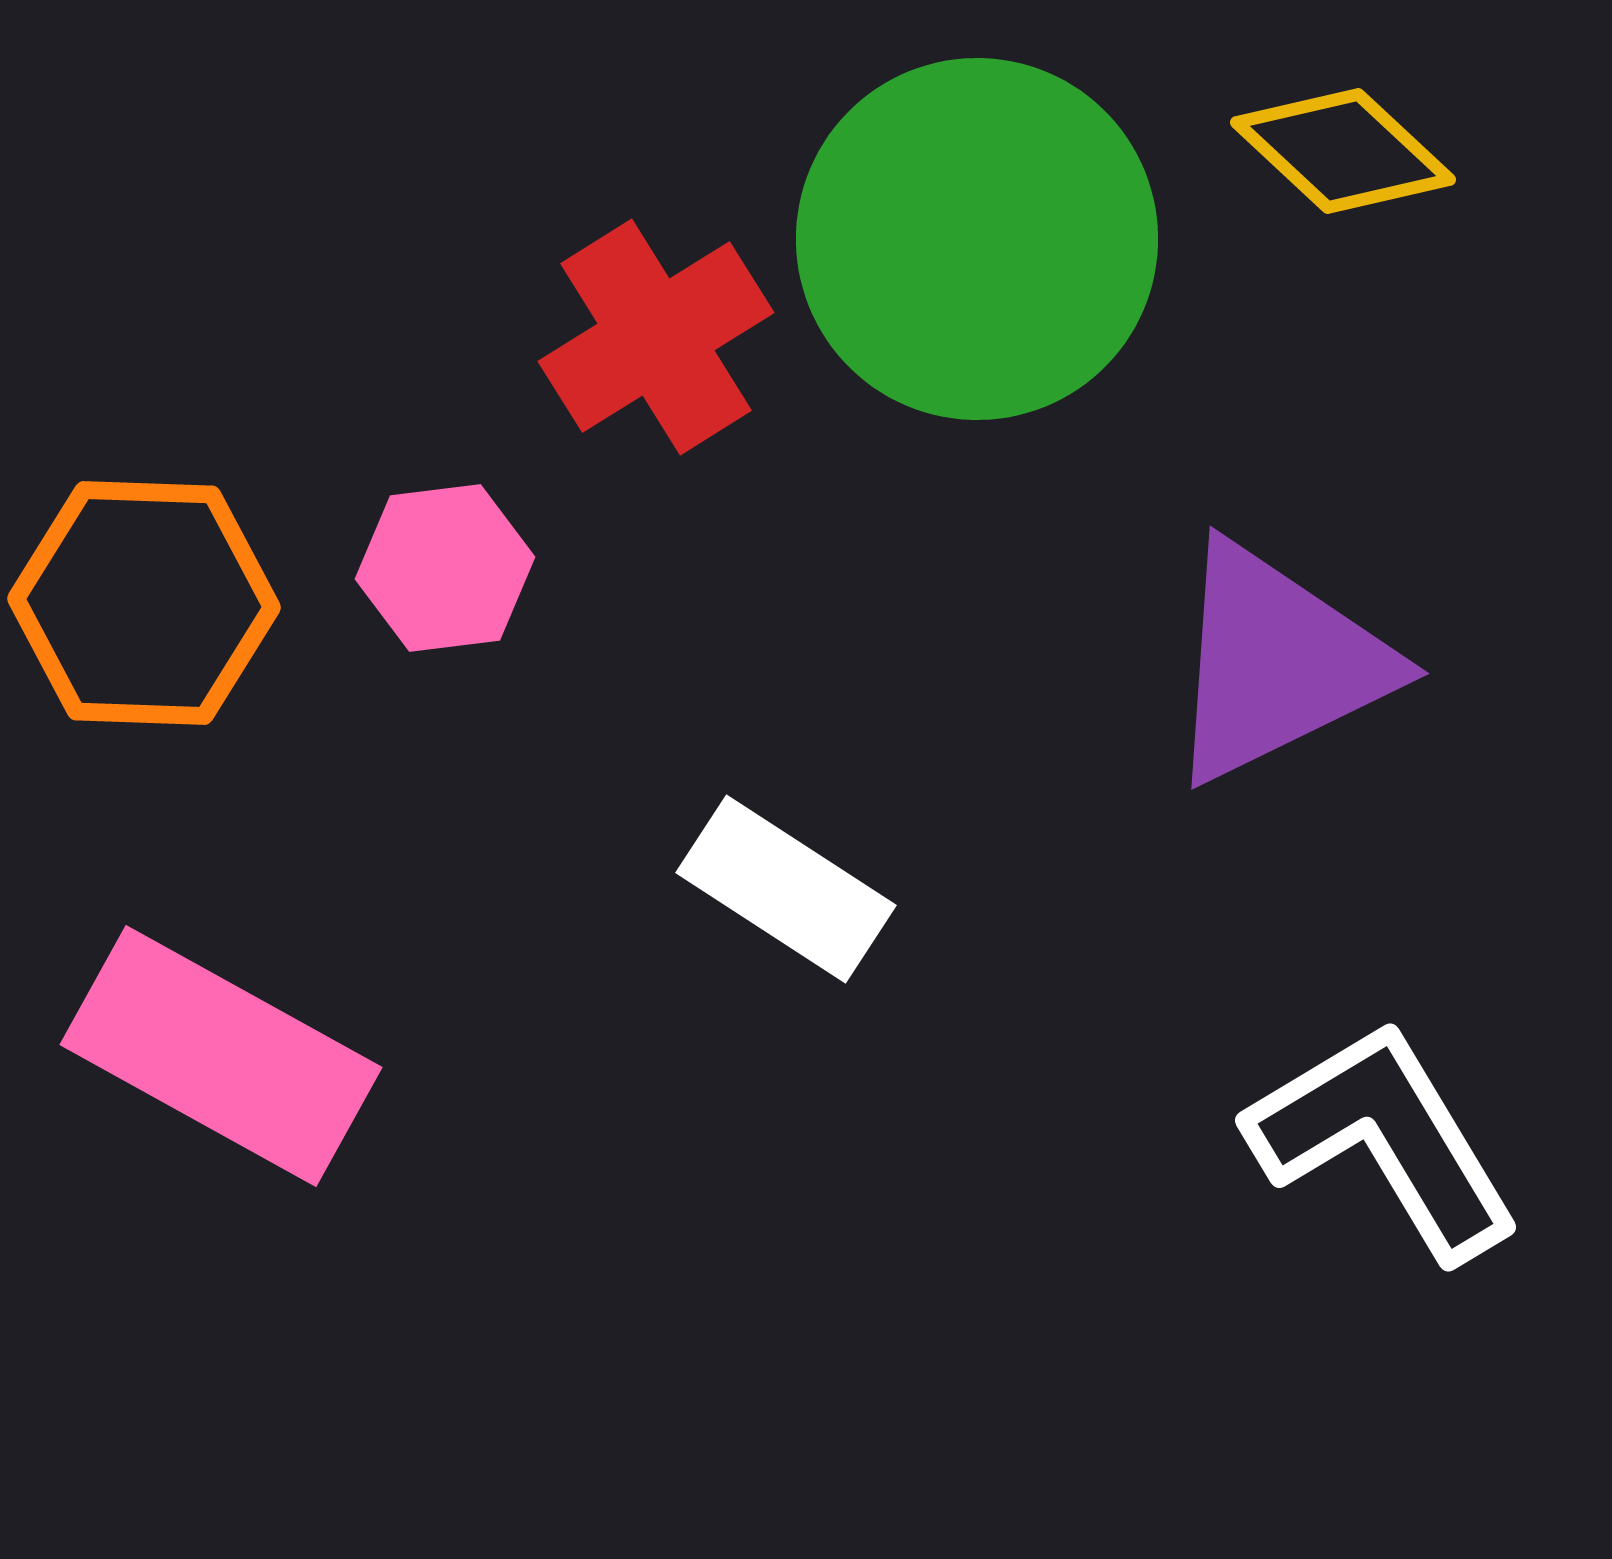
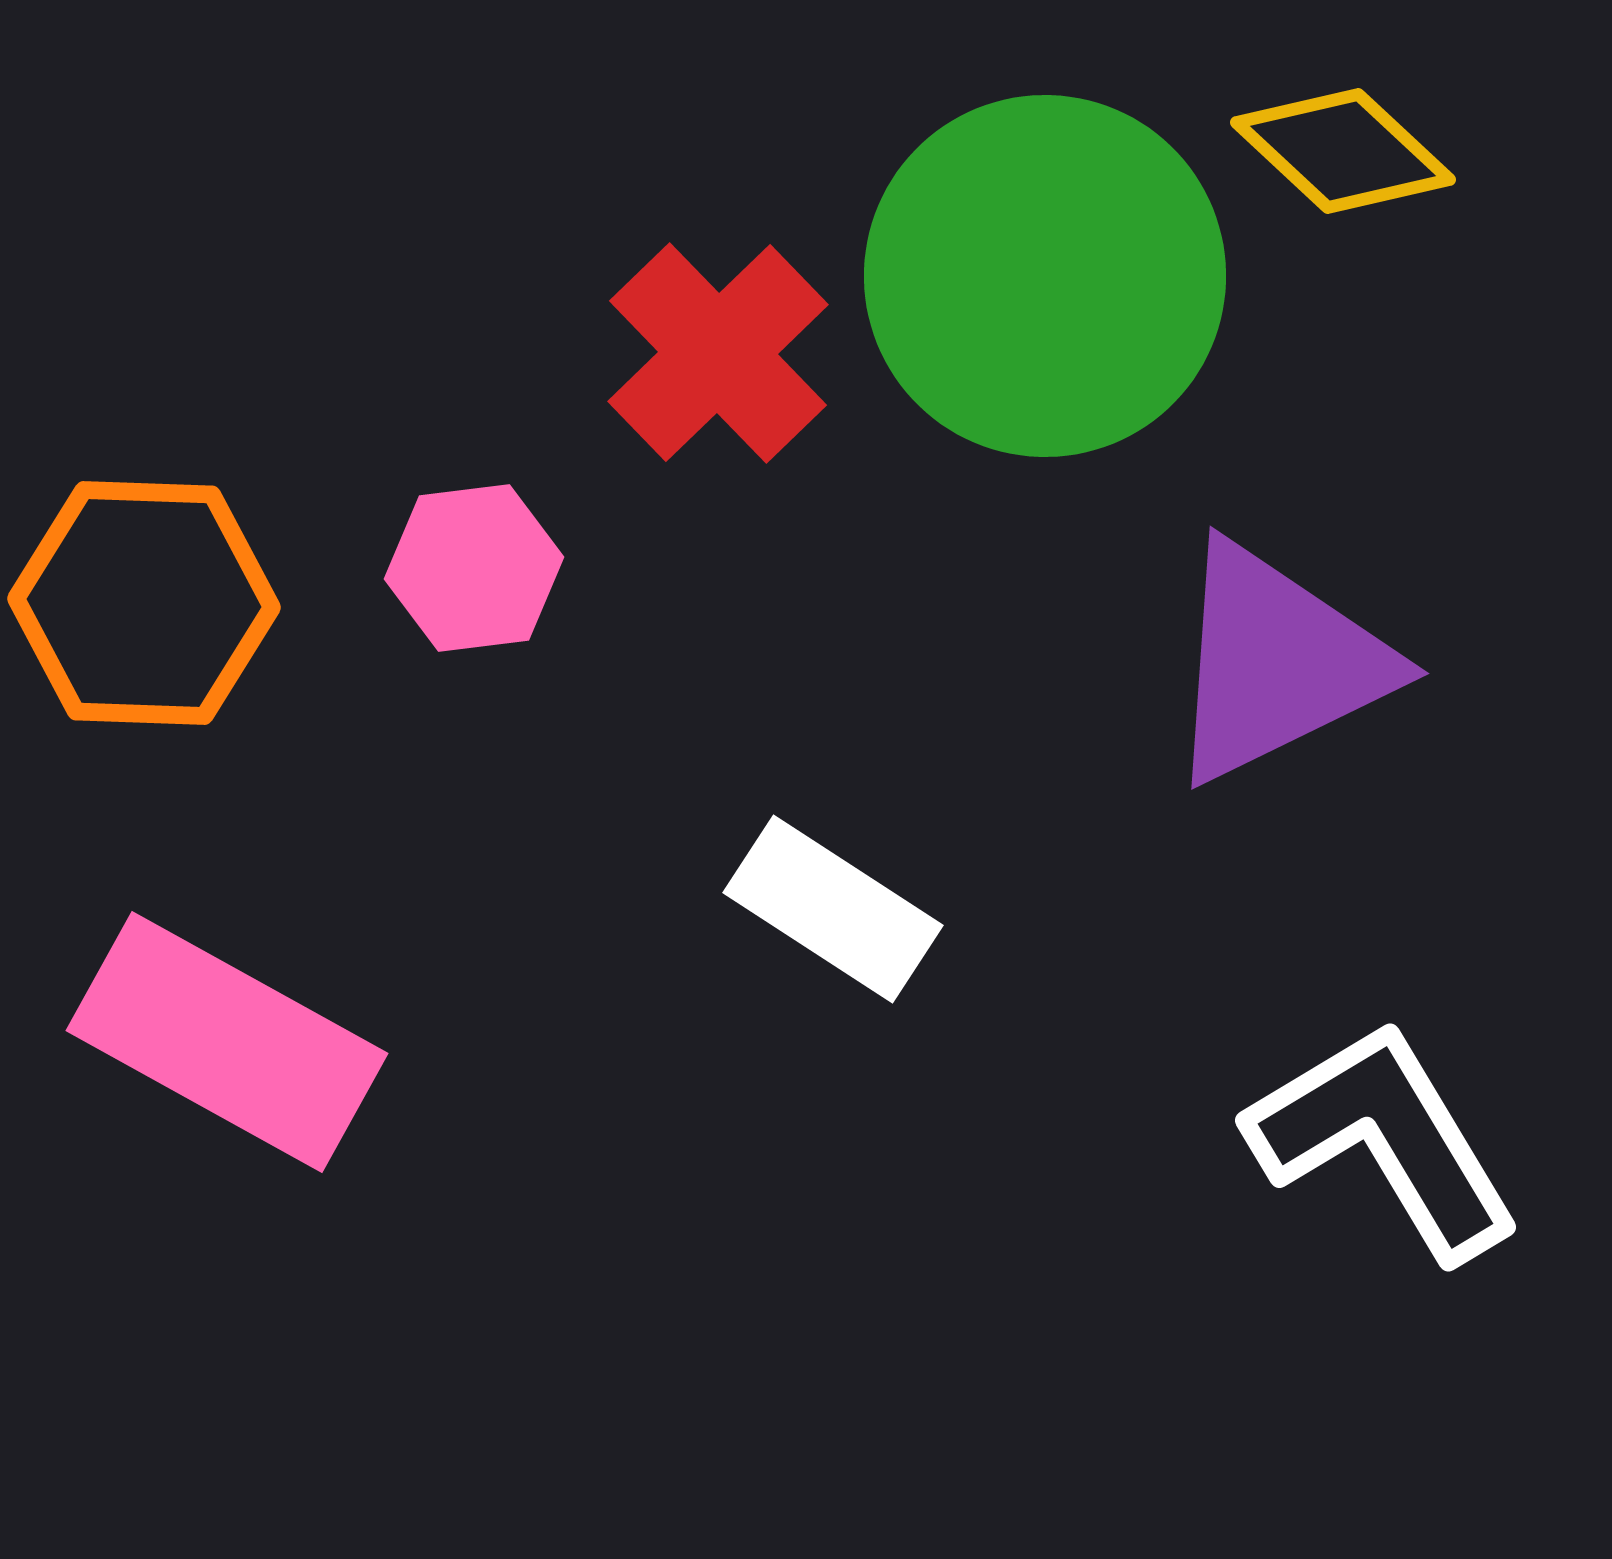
green circle: moved 68 px right, 37 px down
red cross: moved 62 px right, 16 px down; rotated 12 degrees counterclockwise
pink hexagon: moved 29 px right
white rectangle: moved 47 px right, 20 px down
pink rectangle: moved 6 px right, 14 px up
